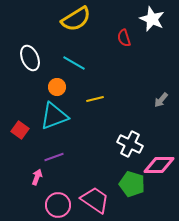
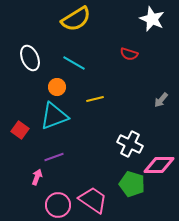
red semicircle: moved 5 px right, 16 px down; rotated 54 degrees counterclockwise
pink trapezoid: moved 2 px left
